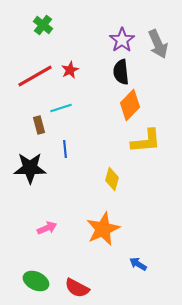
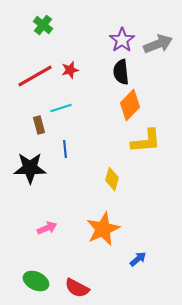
gray arrow: rotated 88 degrees counterclockwise
red star: rotated 12 degrees clockwise
blue arrow: moved 5 px up; rotated 108 degrees clockwise
